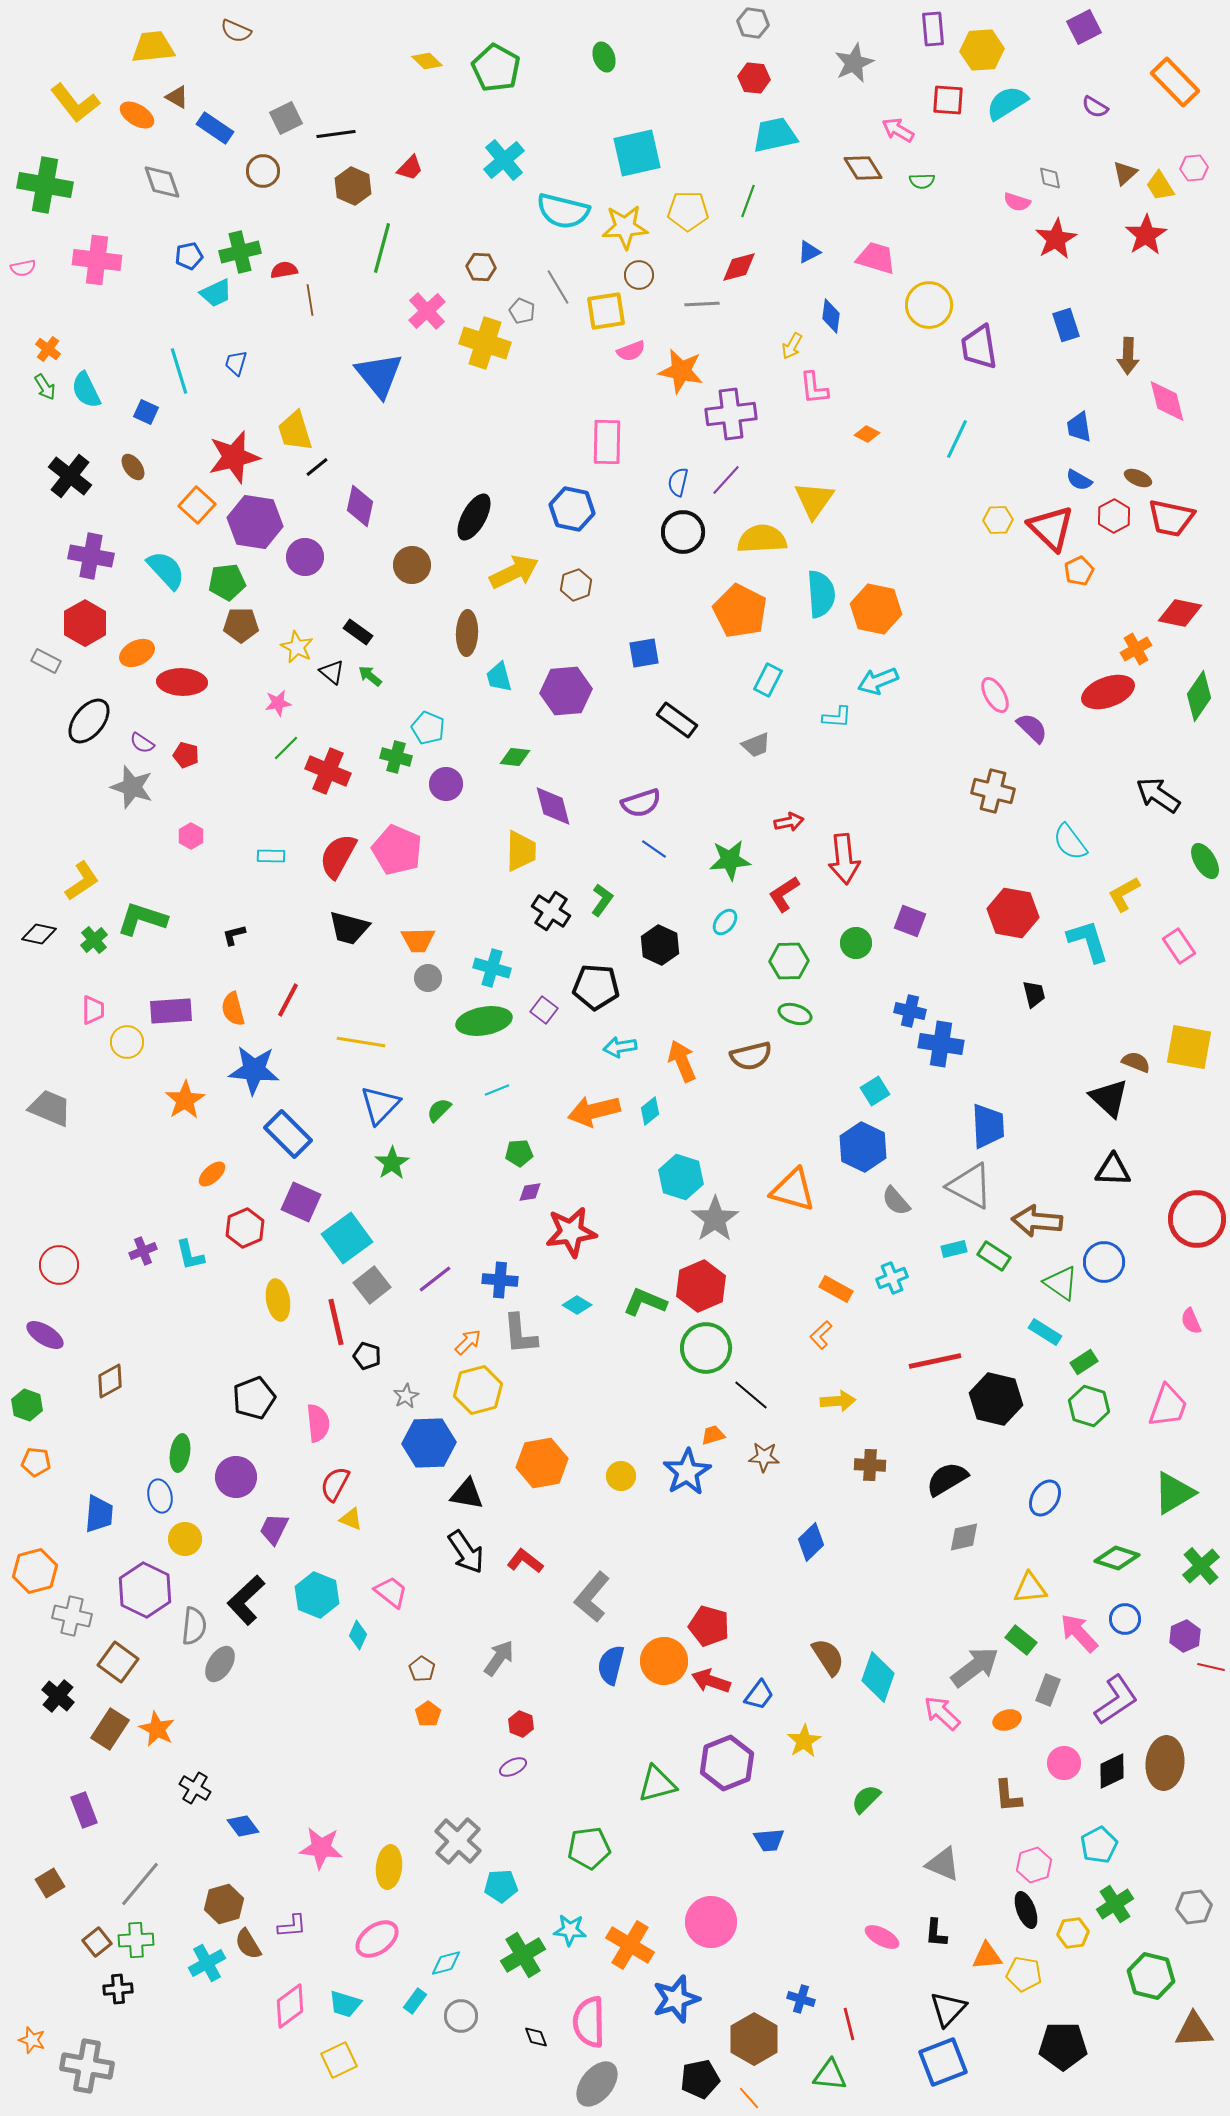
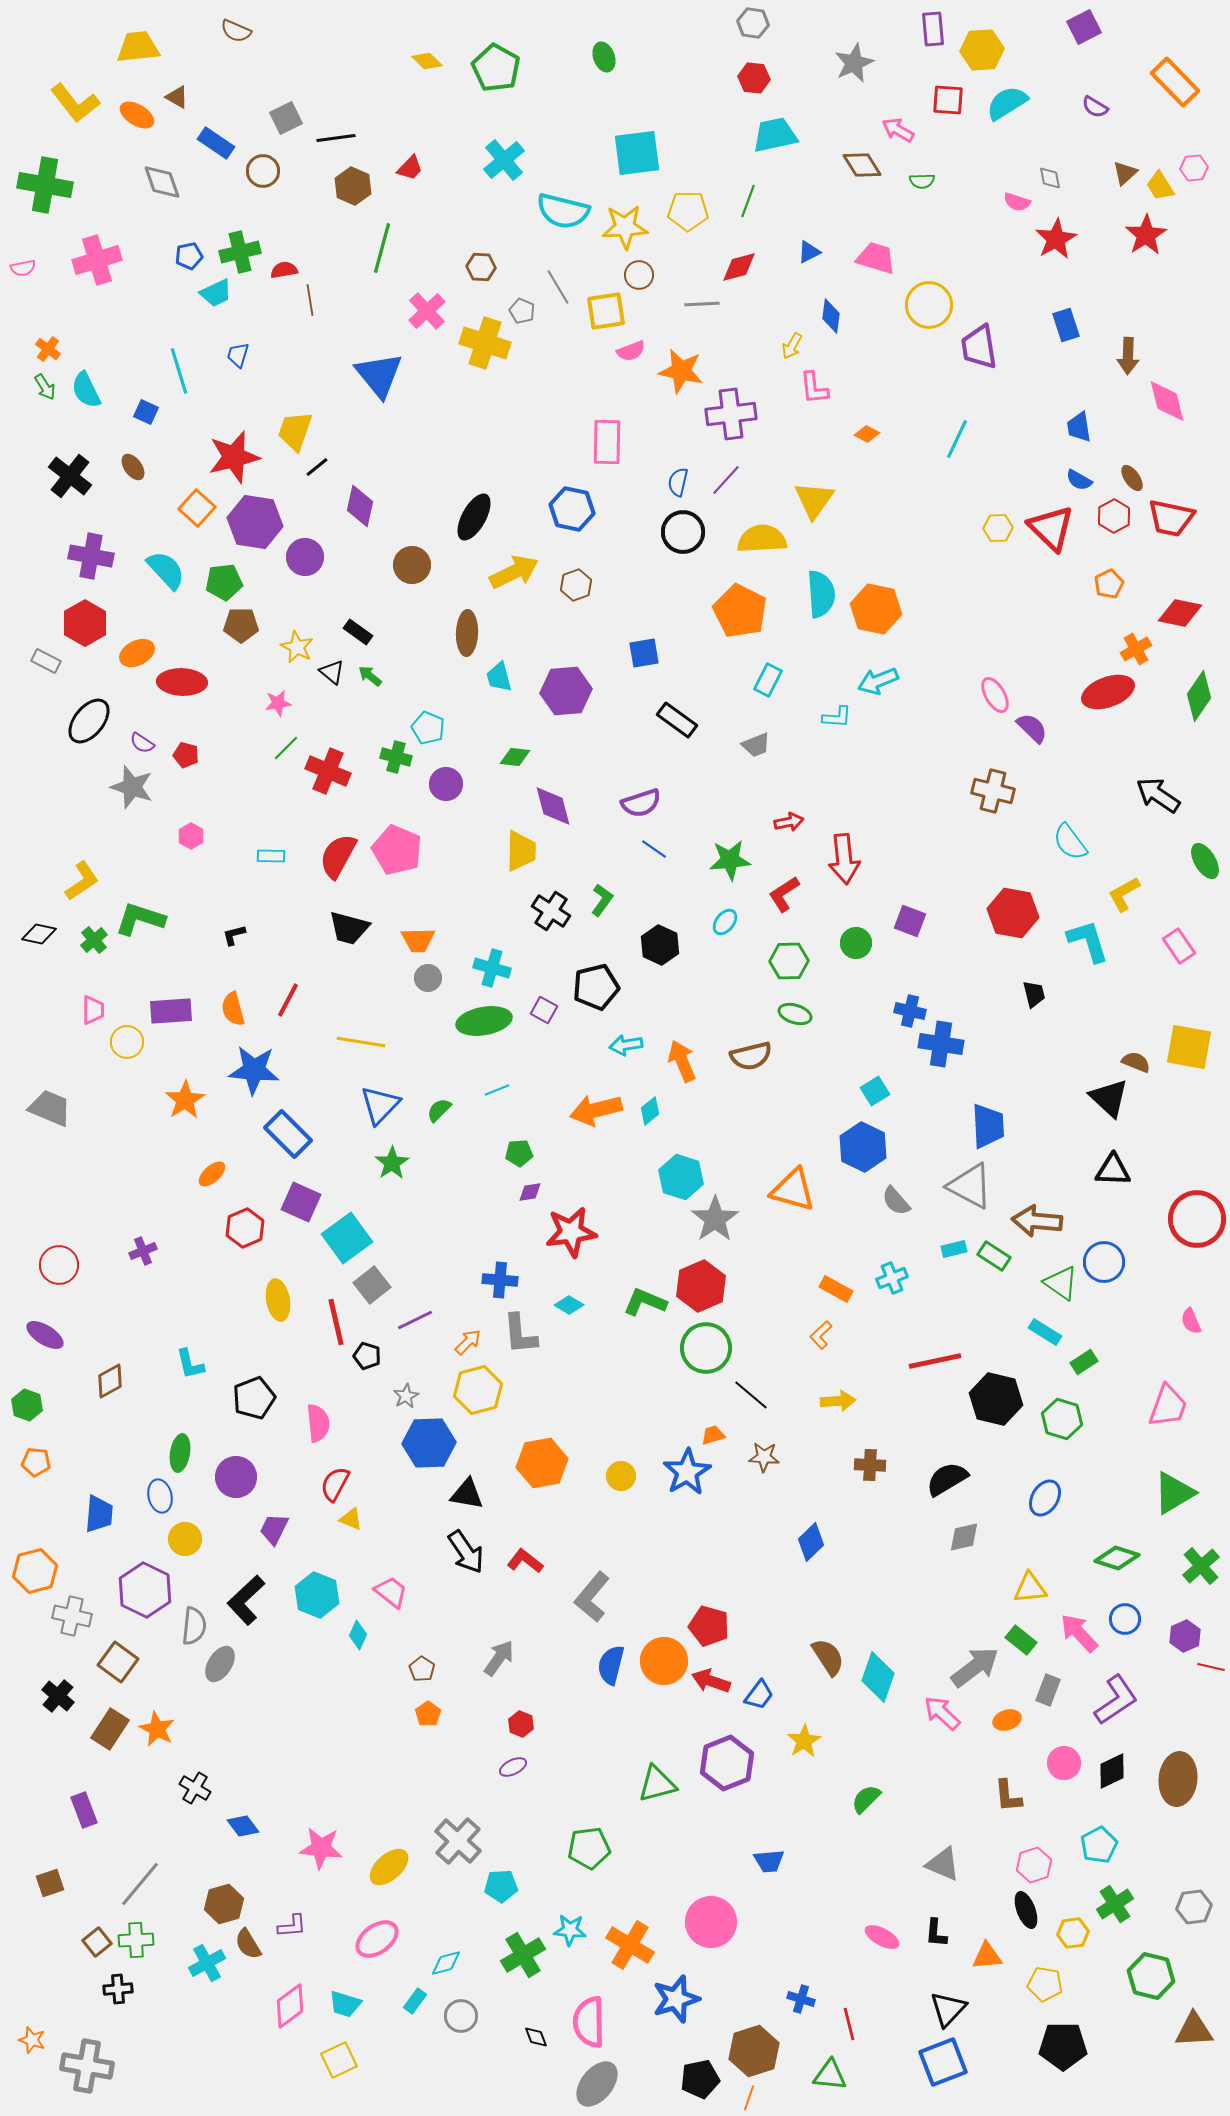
yellow trapezoid at (153, 47): moved 15 px left
blue rectangle at (215, 128): moved 1 px right, 15 px down
black line at (336, 134): moved 4 px down
cyan square at (637, 153): rotated 6 degrees clockwise
brown diamond at (863, 168): moved 1 px left, 3 px up
pink cross at (97, 260): rotated 24 degrees counterclockwise
blue trapezoid at (236, 363): moved 2 px right, 8 px up
yellow trapezoid at (295, 431): rotated 36 degrees clockwise
brown ellipse at (1138, 478): moved 6 px left; rotated 32 degrees clockwise
orange square at (197, 505): moved 3 px down
yellow hexagon at (998, 520): moved 8 px down
orange pentagon at (1079, 571): moved 30 px right, 13 px down
green pentagon at (227, 582): moved 3 px left
green L-shape at (142, 919): moved 2 px left
black pentagon at (596, 987): rotated 18 degrees counterclockwise
purple square at (544, 1010): rotated 8 degrees counterclockwise
cyan arrow at (620, 1047): moved 6 px right, 2 px up
orange arrow at (594, 1111): moved 2 px right, 1 px up
cyan L-shape at (190, 1255): moved 109 px down
purple line at (435, 1279): moved 20 px left, 41 px down; rotated 12 degrees clockwise
cyan diamond at (577, 1305): moved 8 px left
green hexagon at (1089, 1406): moved 27 px left, 13 px down
brown ellipse at (1165, 1763): moved 13 px right, 16 px down
blue trapezoid at (769, 1840): moved 21 px down
yellow ellipse at (389, 1867): rotated 42 degrees clockwise
brown square at (50, 1883): rotated 12 degrees clockwise
yellow pentagon at (1024, 1974): moved 21 px right, 10 px down
brown hexagon at (754, 2039): moved 12 px down; rotated 12 degrees clockwise
orange line at (749, 2098): rotated 60 degrees clockwise
